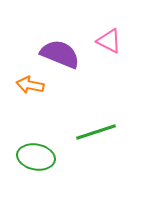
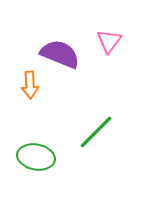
pink triangle: rotated 40 degrees clockwise
orange arrow: rotated 104 degrees counterclockwise
green line: rotated 27 degrees counterclockwise
